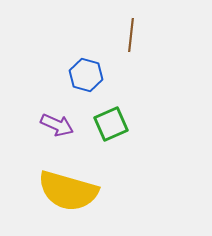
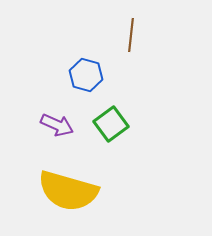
green square: rotated 12 degrees counterclockwise
